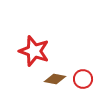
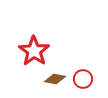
red star: rotated 16 degrees clockwise
